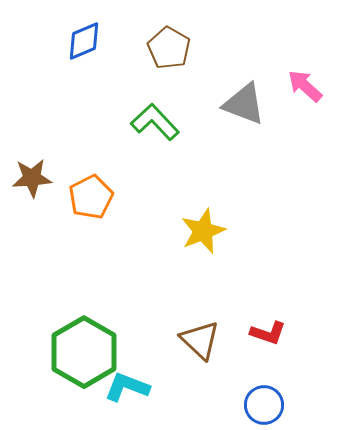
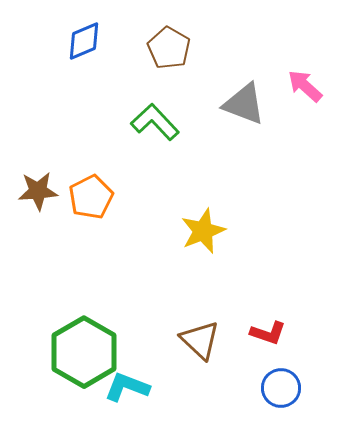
brown star: moved 6 px right, 13 px down
blue circle: moved 17 px right, 17 px up
